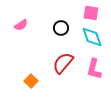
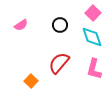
pink square: moved 2 px right; rotated 35 degrees clockwise
black circle: moved 1 px left, 3 px up
red semicircle: moved 4 px left
